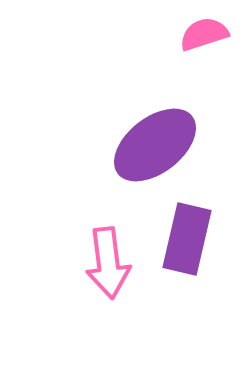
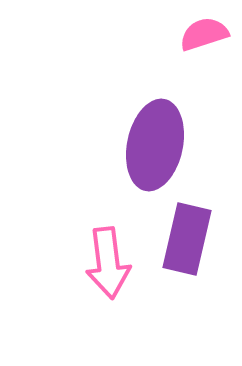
purple ellipse: rotated 40 degrees counterclockwise
